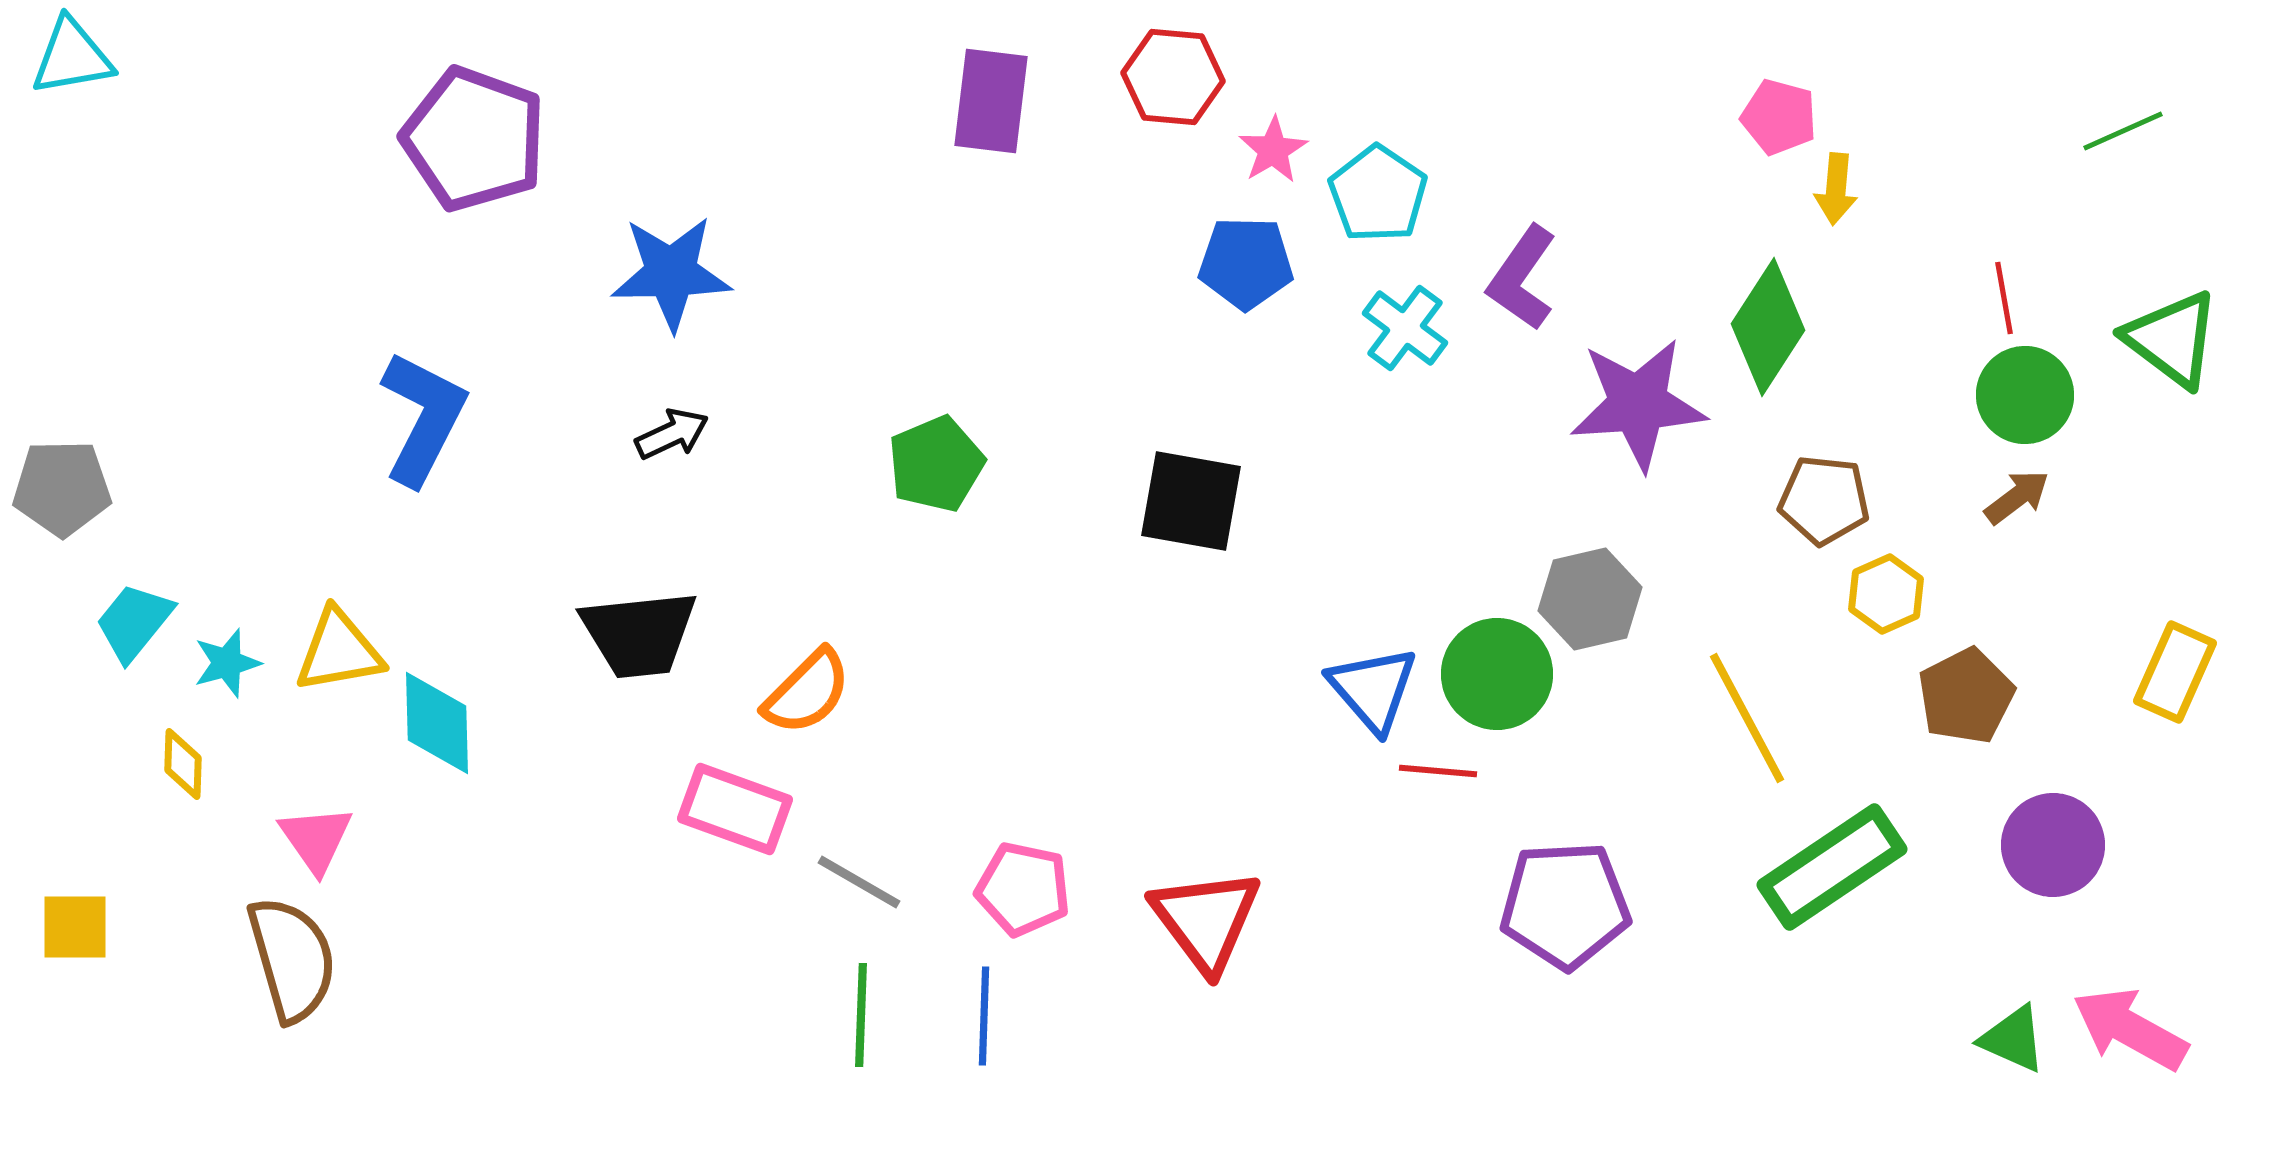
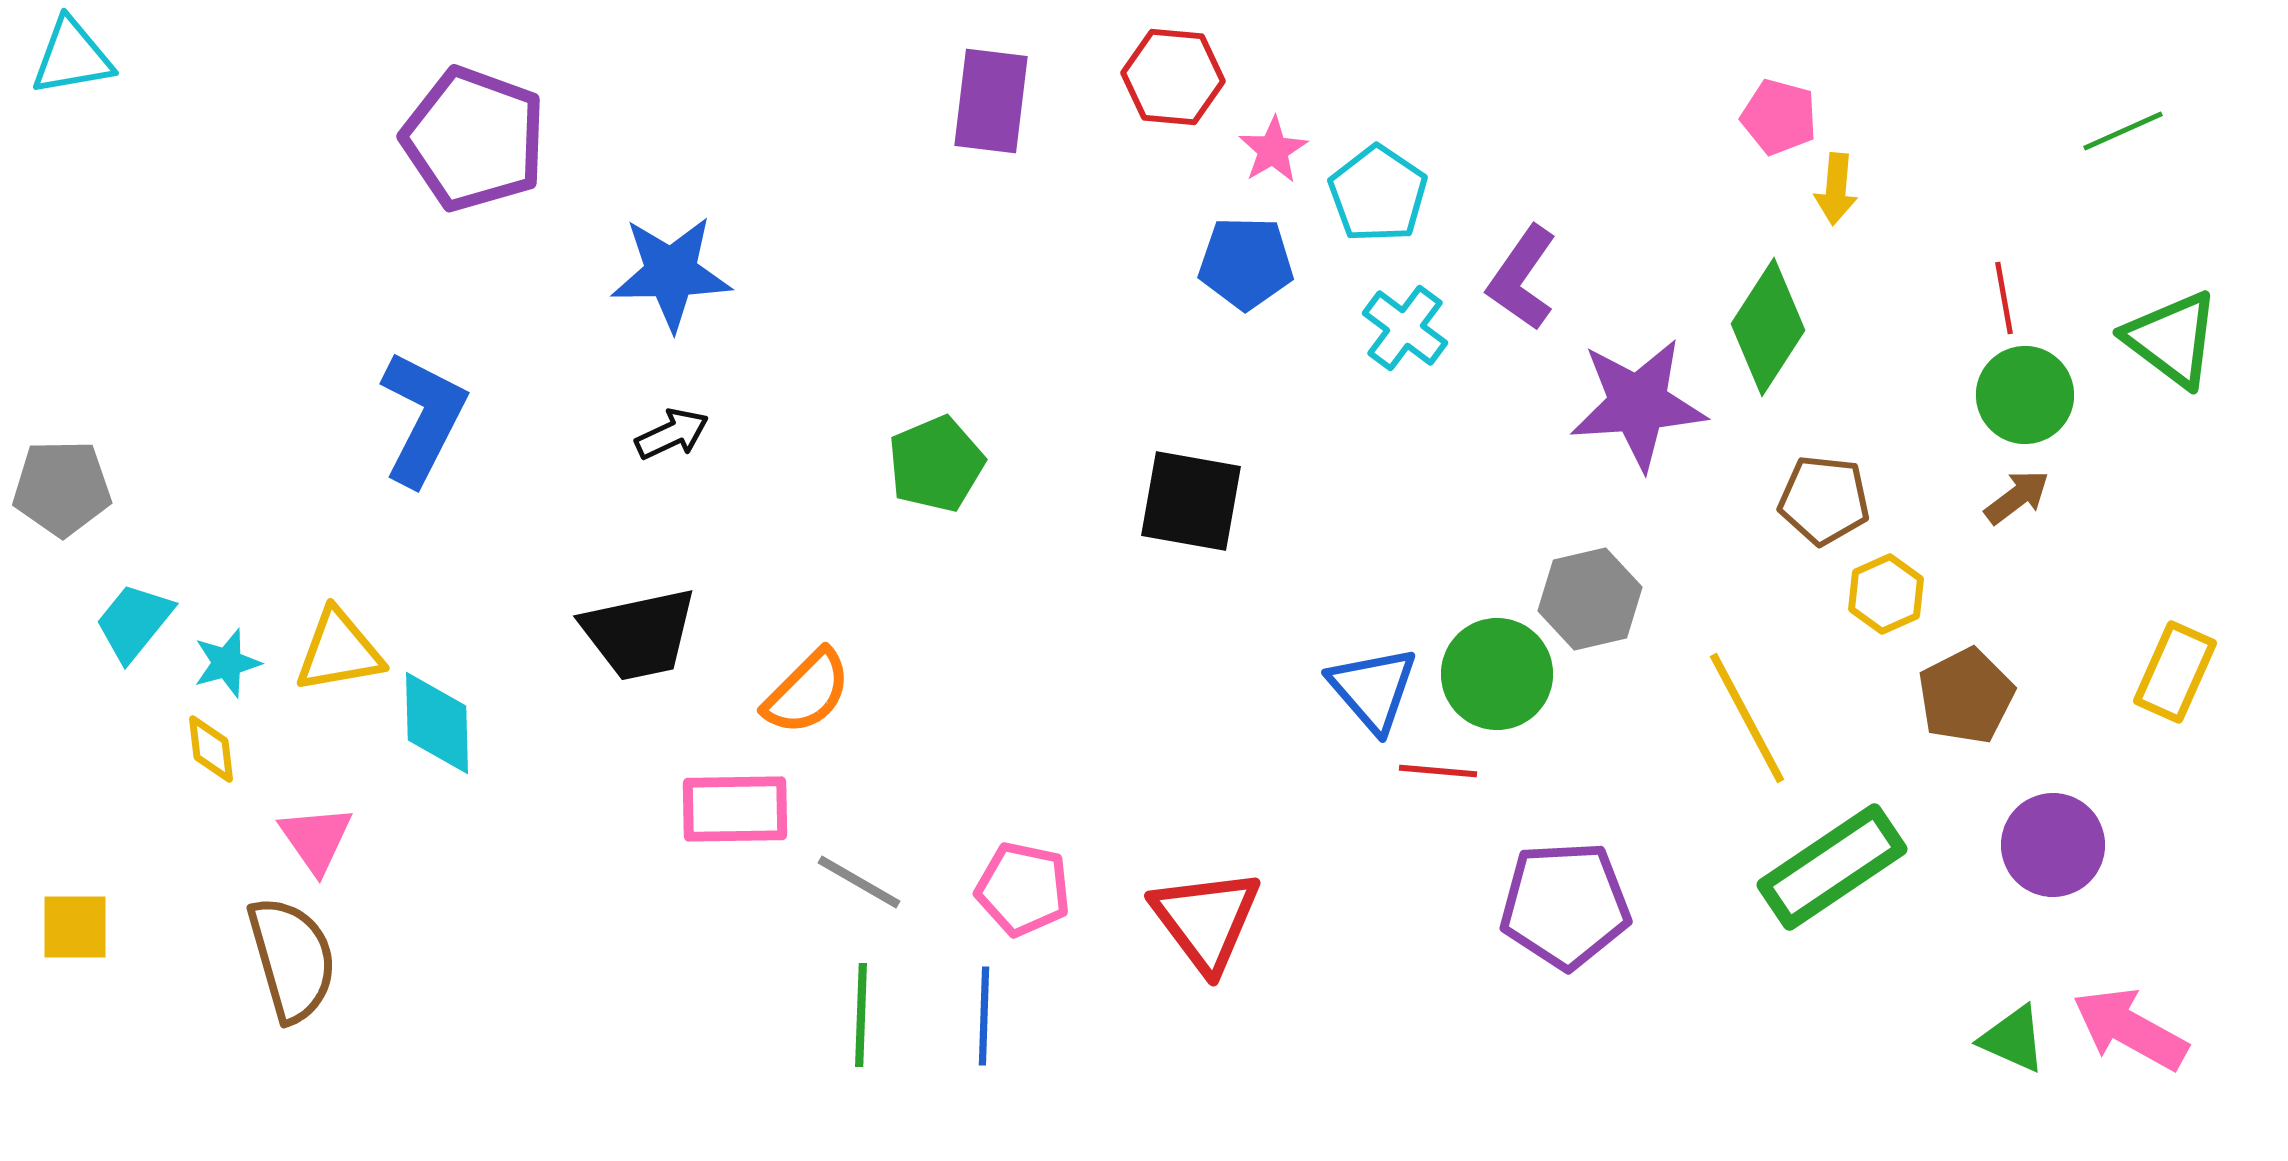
black trapezoid at (639, 634): rotated 6 degrees counterclockwise
yellow diamond at (183, 764): moved 28 px right, 15 px up; rotated 8 degrees counterclockwise
pink rectangle at (735, 809): rotated 21 degrees counterclockwise
